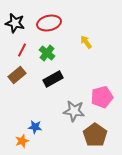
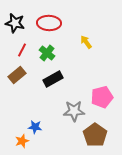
red ellipse: rotated 15 degrees clockwise
gray star: rotated 10 degrees counterclockwise
